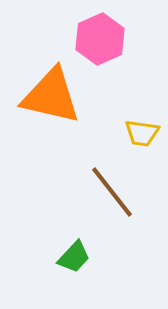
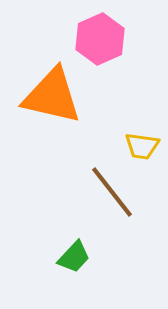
orange triangle: moved 1 px right
yellow trapezoid: moved 13 px down
